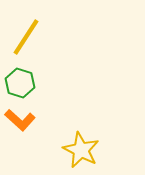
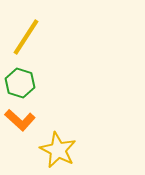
yellow star: moved 23 px left
